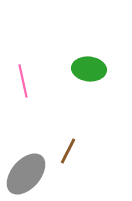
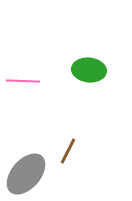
green ellipse: moved 1 px down
pink line: rotated 76 degrees counterclockwise
